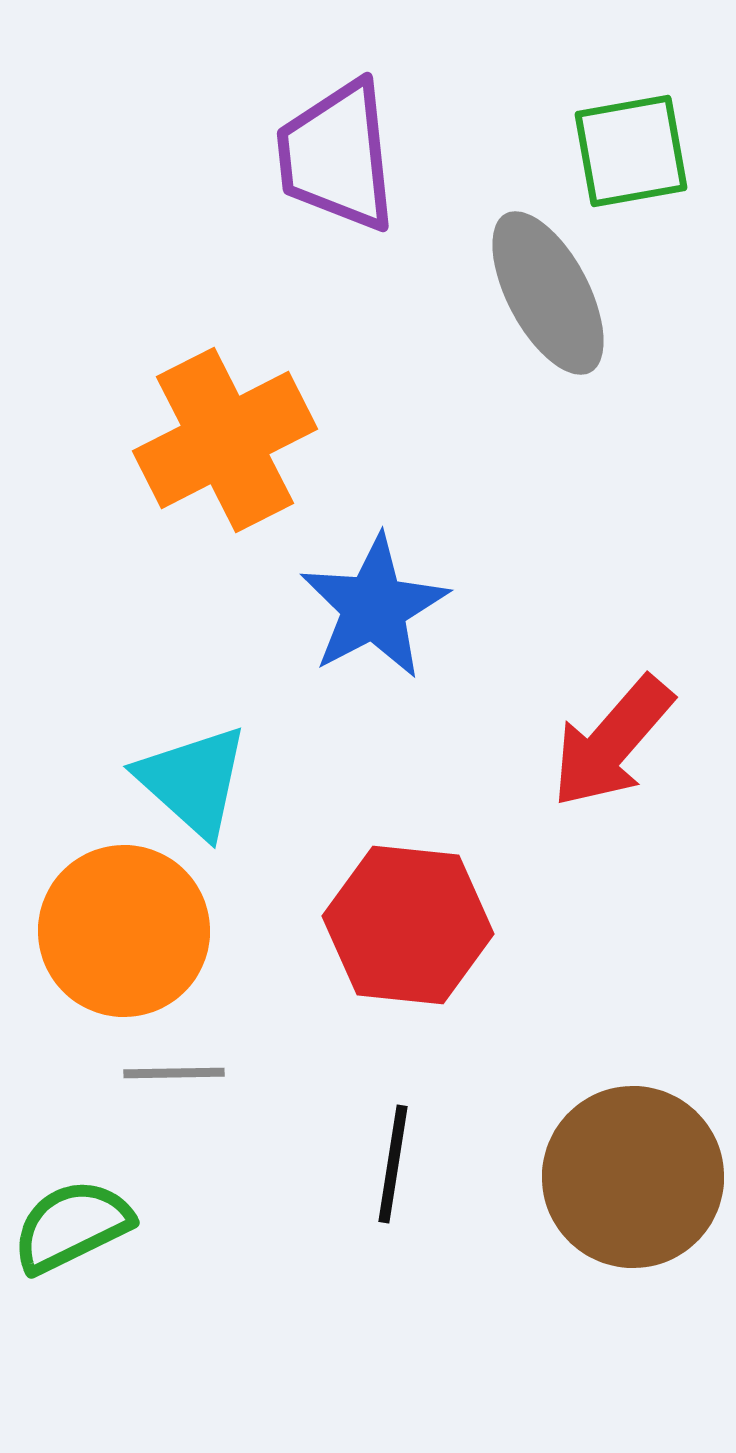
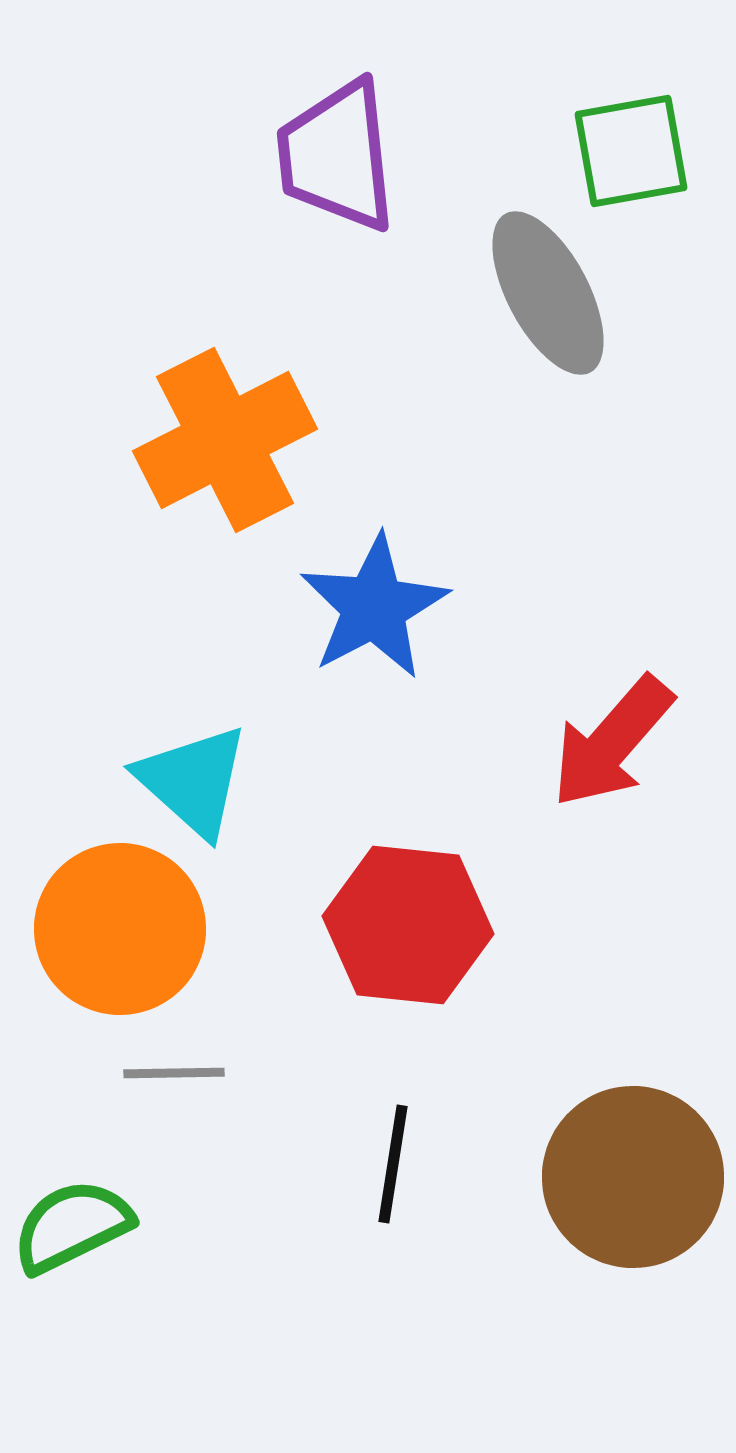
orange circle: moved 4 px left, 2 px up
